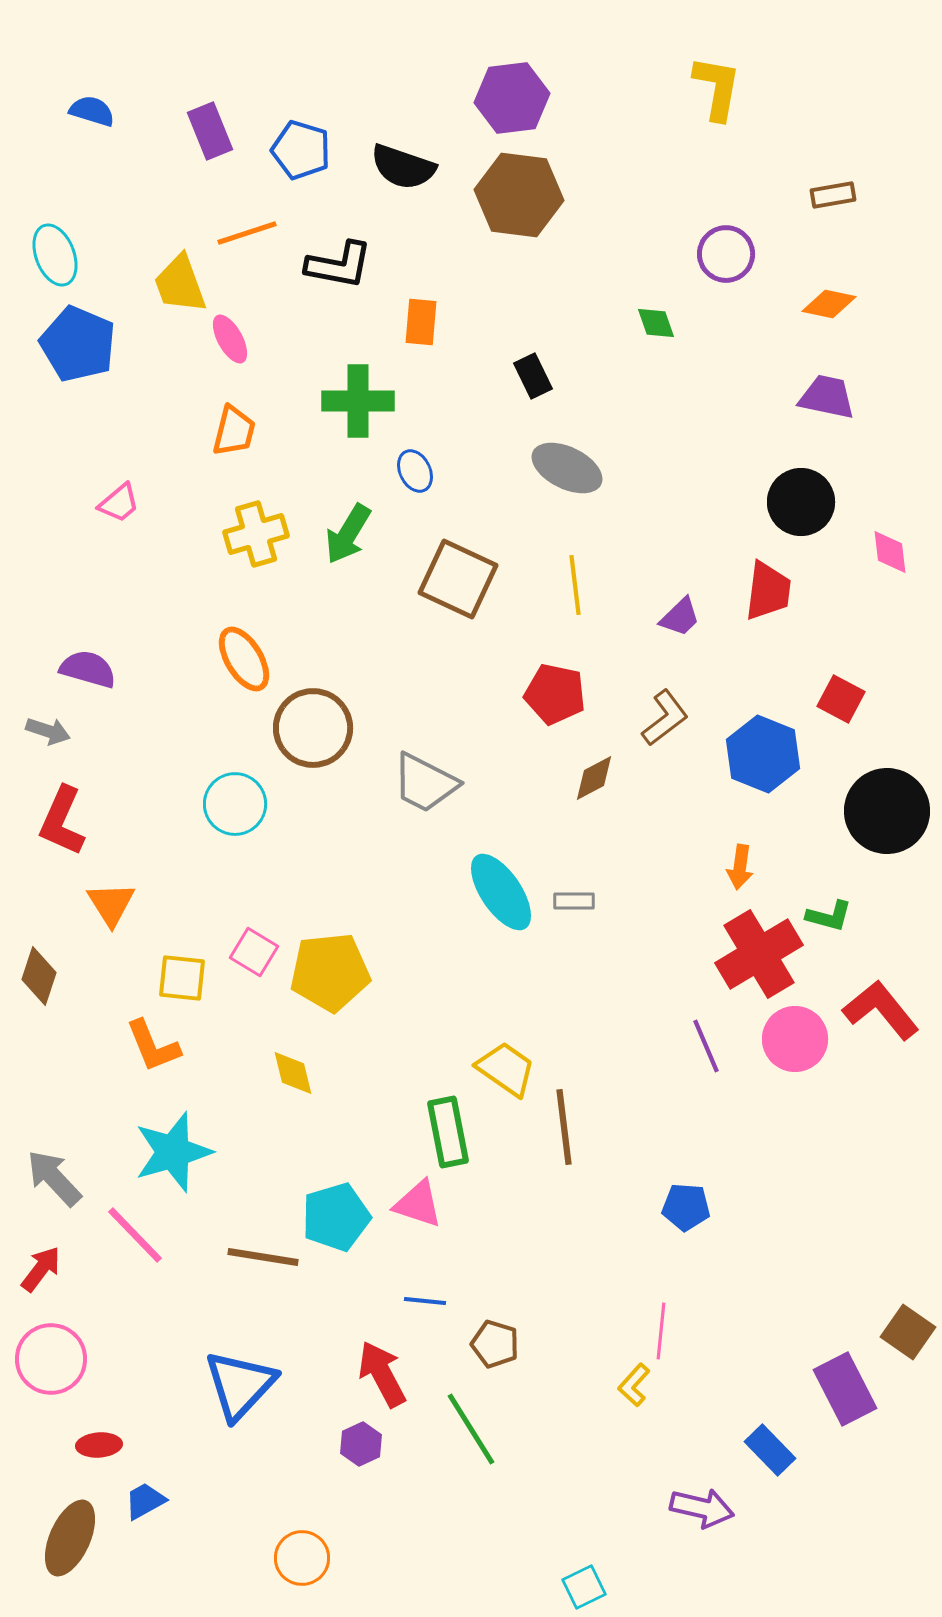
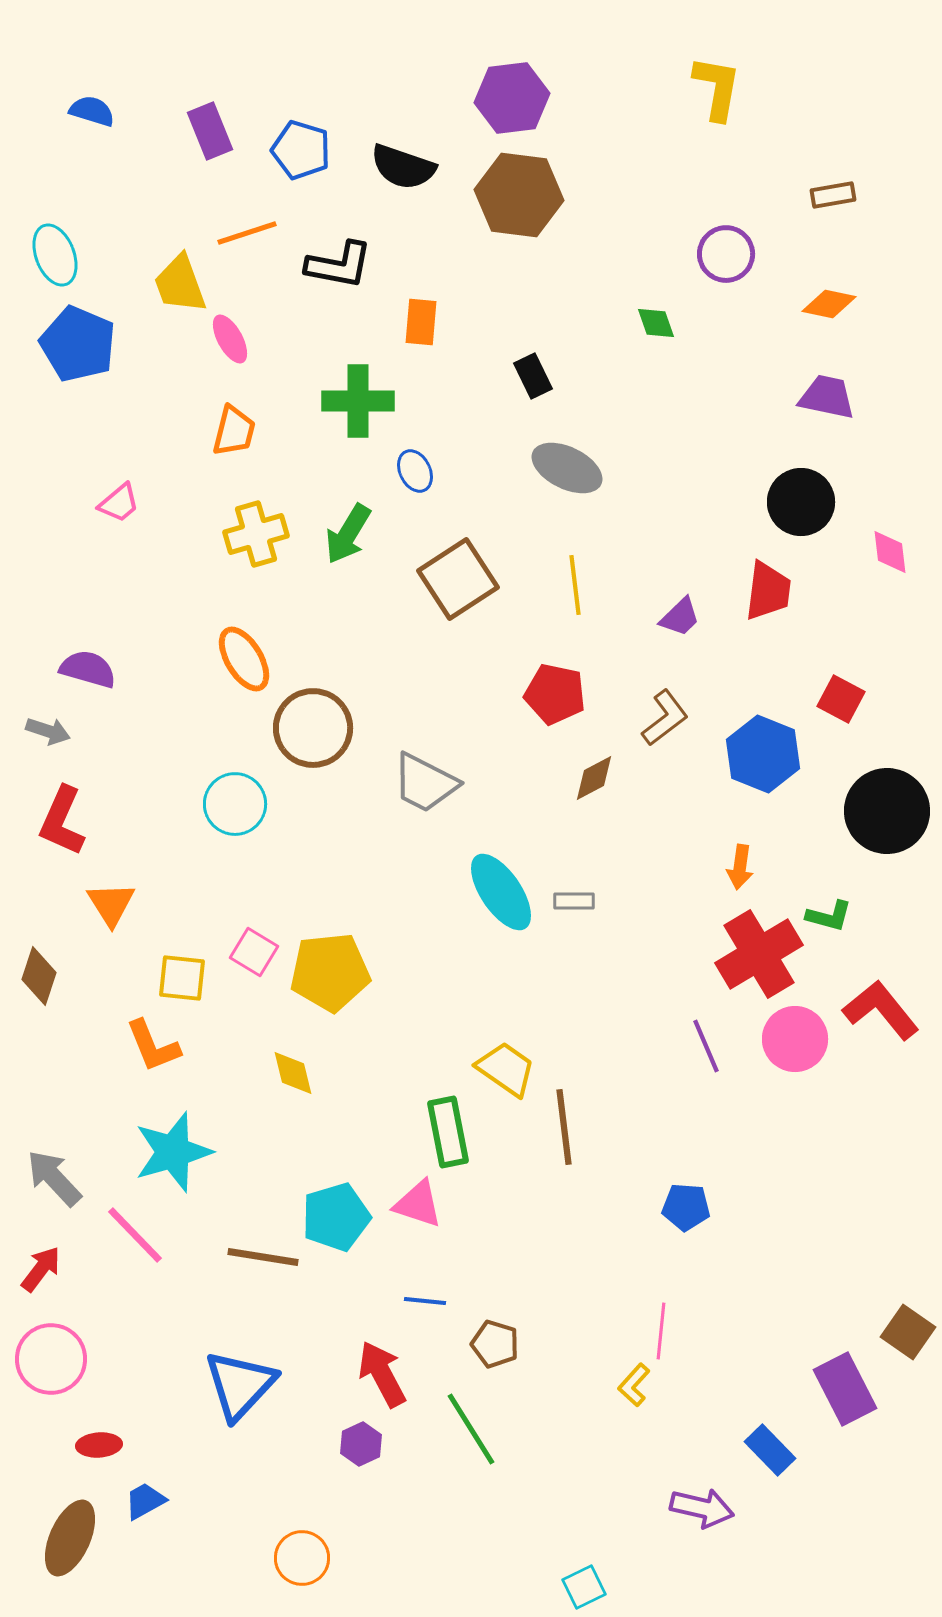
brown square at (458, 579): rotated 32 degrees clockwise
